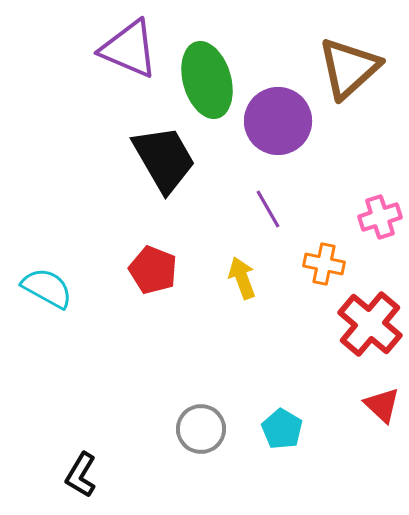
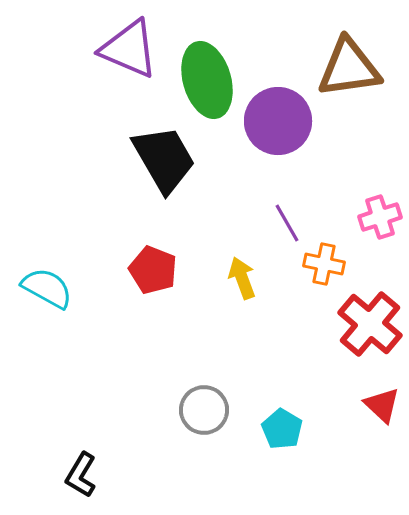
brown triangle: rotated 34 degrees clockwise
purple line: moved 19 px right, 14 px down
gray circle: moved 3 px right, 19 px up
